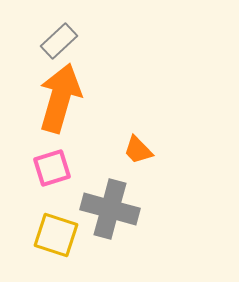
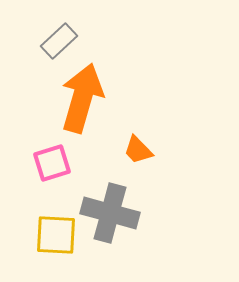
orange arrow: moved 22 px right
pink square: moved 5 px up
gray cross: moved 4 px down
yellow square: rotated 15 degrees counterclockwise
